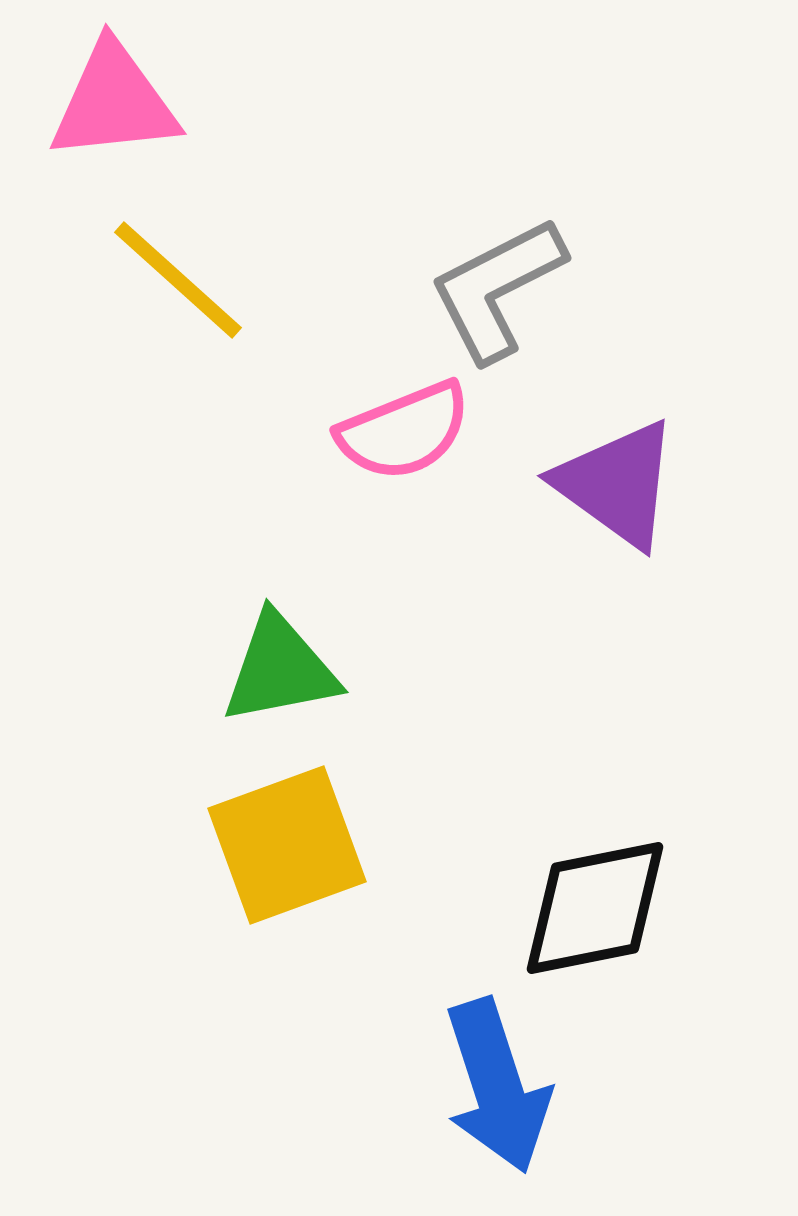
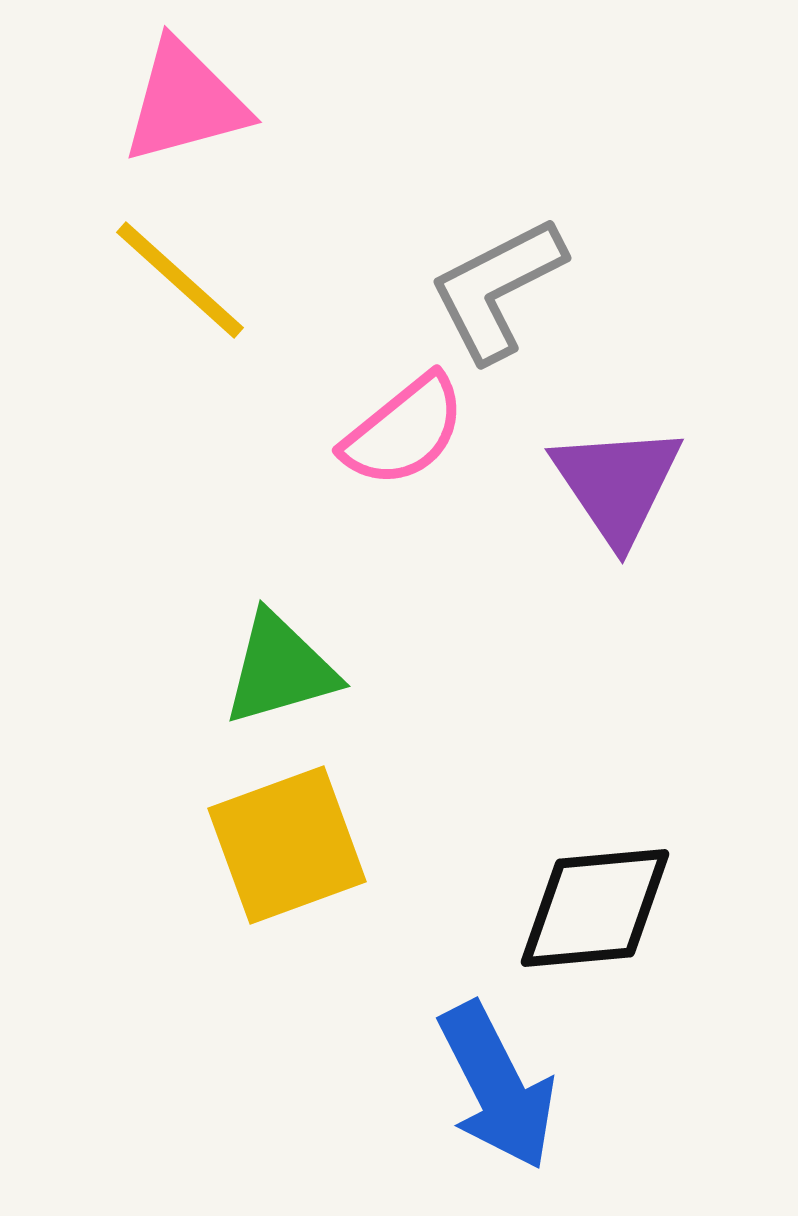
pink triangle: moved 71 px right; rotated 9 degrees counterclockwise
yellow line: moved 2 px right
pink semicircle: rotated 17 degrees counterclockwise
purple triangle: rotated 20 degrees clockwise
green triangle: rotated 5 degrees counterclockwise
black diamond: rotated 6 degrees clockwise
blue arrow: rotated 9 degrees counterclockwise
